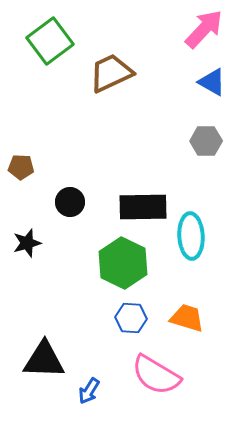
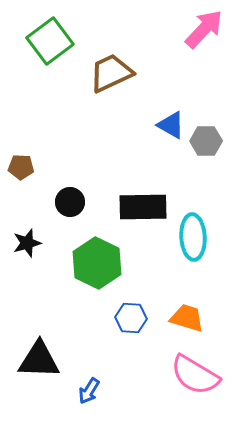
blue triangle: moved 41 px left, 43 px down
cyan ellipse: moved 2 px right, 1 px down
green hexagon: moved 26 px left
black triangle: moved 5 px left
pink semicircle: moved 39 px right
